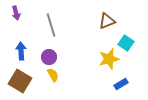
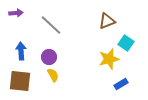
purple arrow: rotated 80 degrees counterclockwise
gray line: rotated 30 degrees counterclockwise
brown square: rotated 25 degrees counterclockwise
